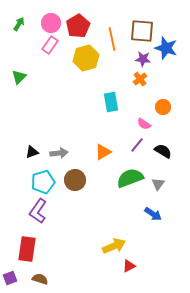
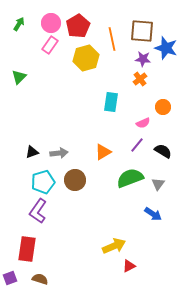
cyan rectangle: rotated 18 degrees clockwise
pink semicircle: moved 1 px left, 1 px up; rotated 56 degrees counterclockwise
